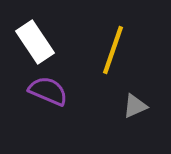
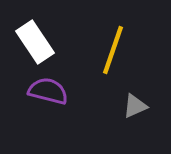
purple semicircle: rotated 9 degrees counterclockwise
